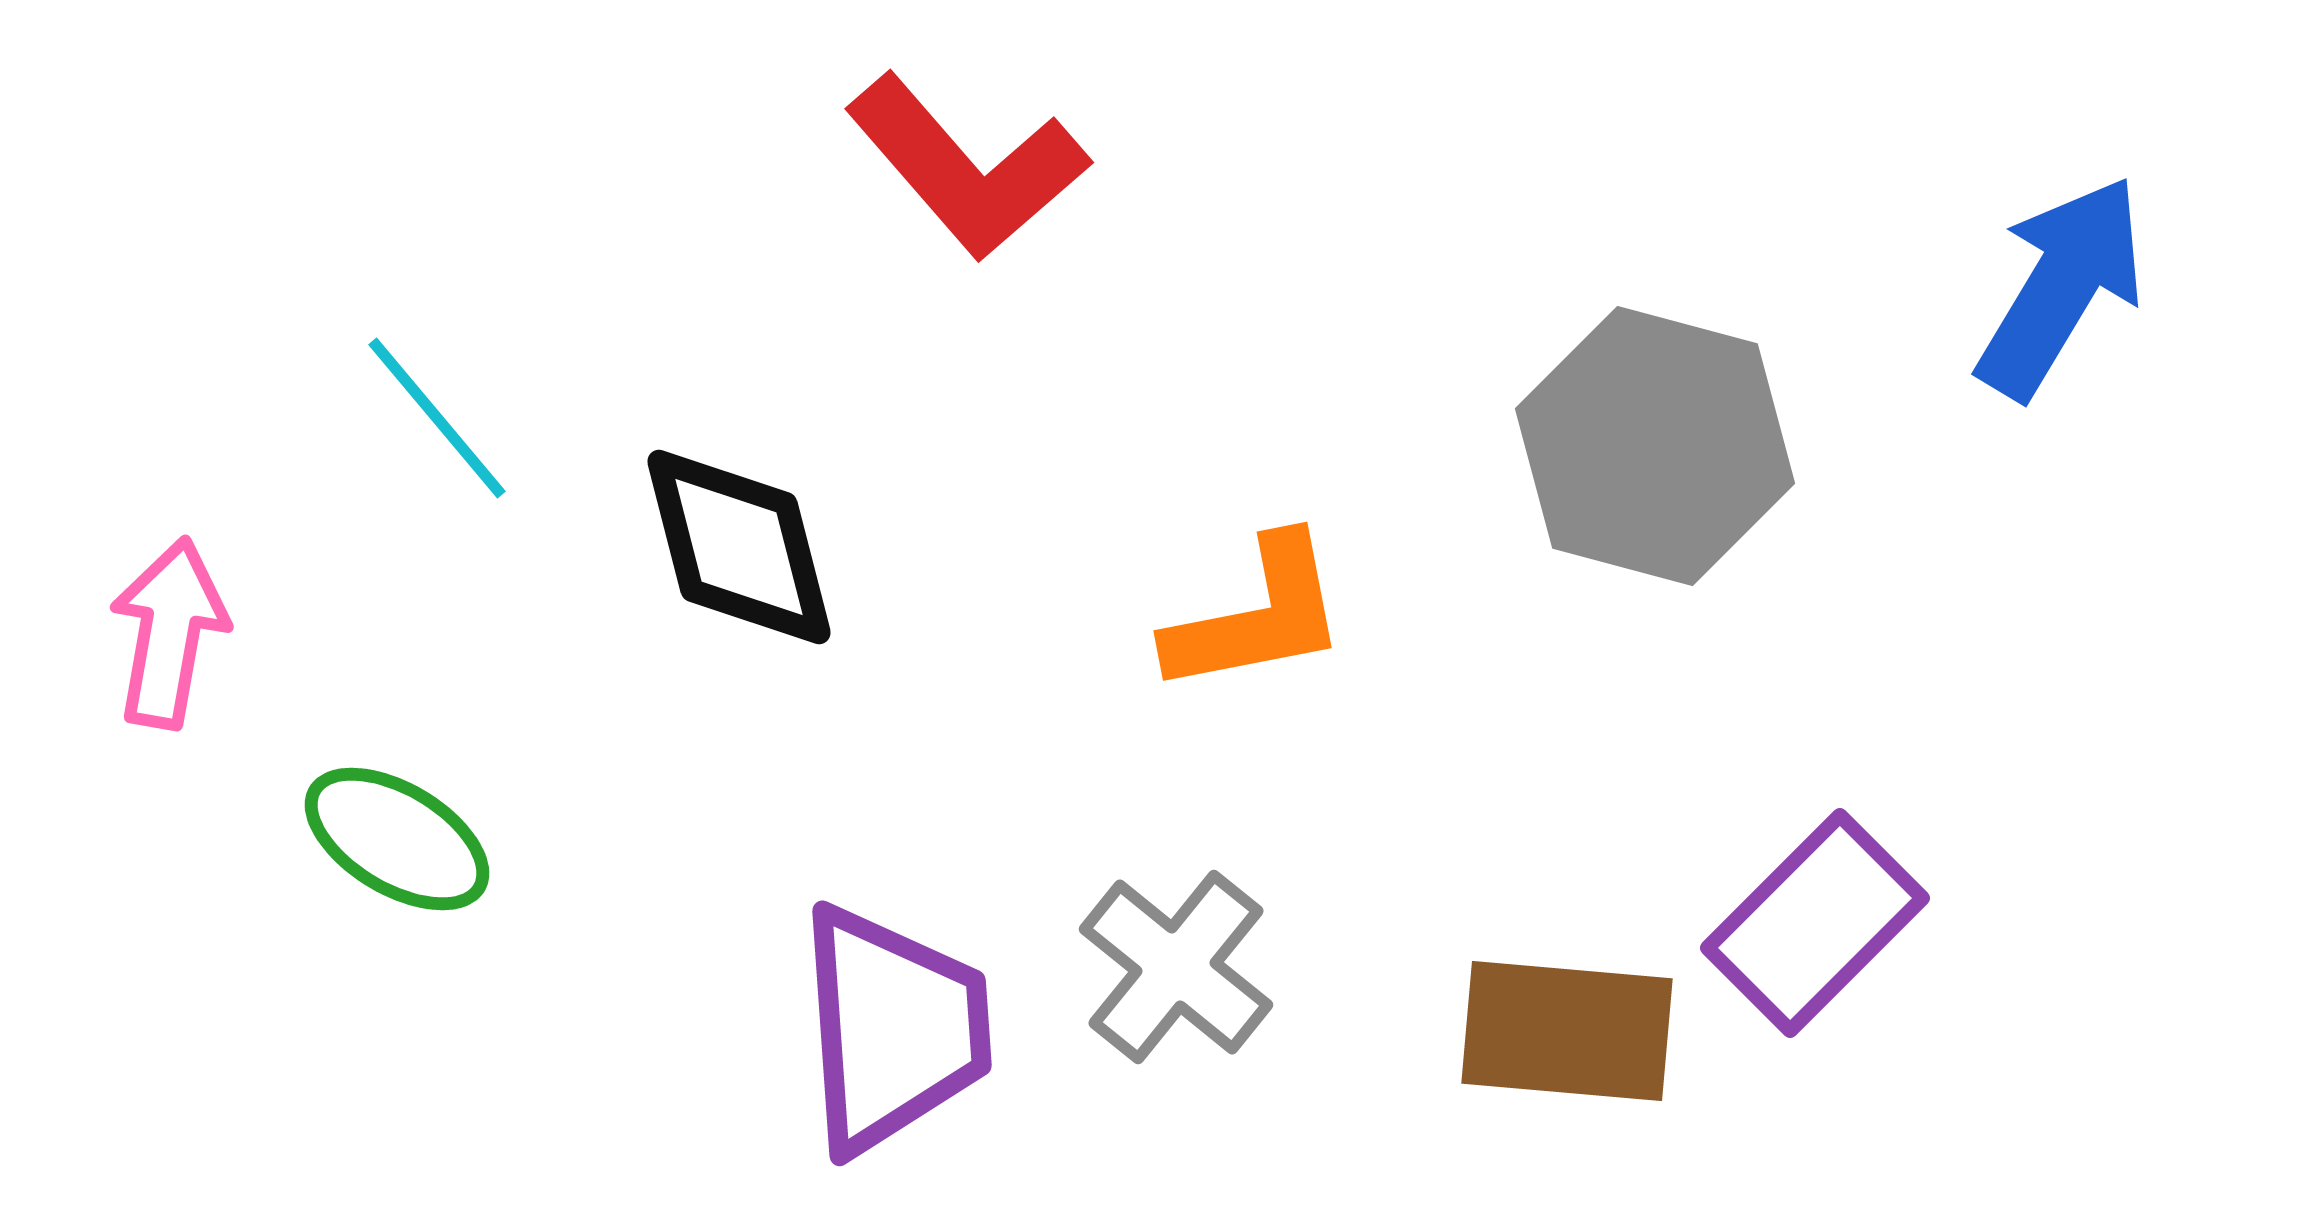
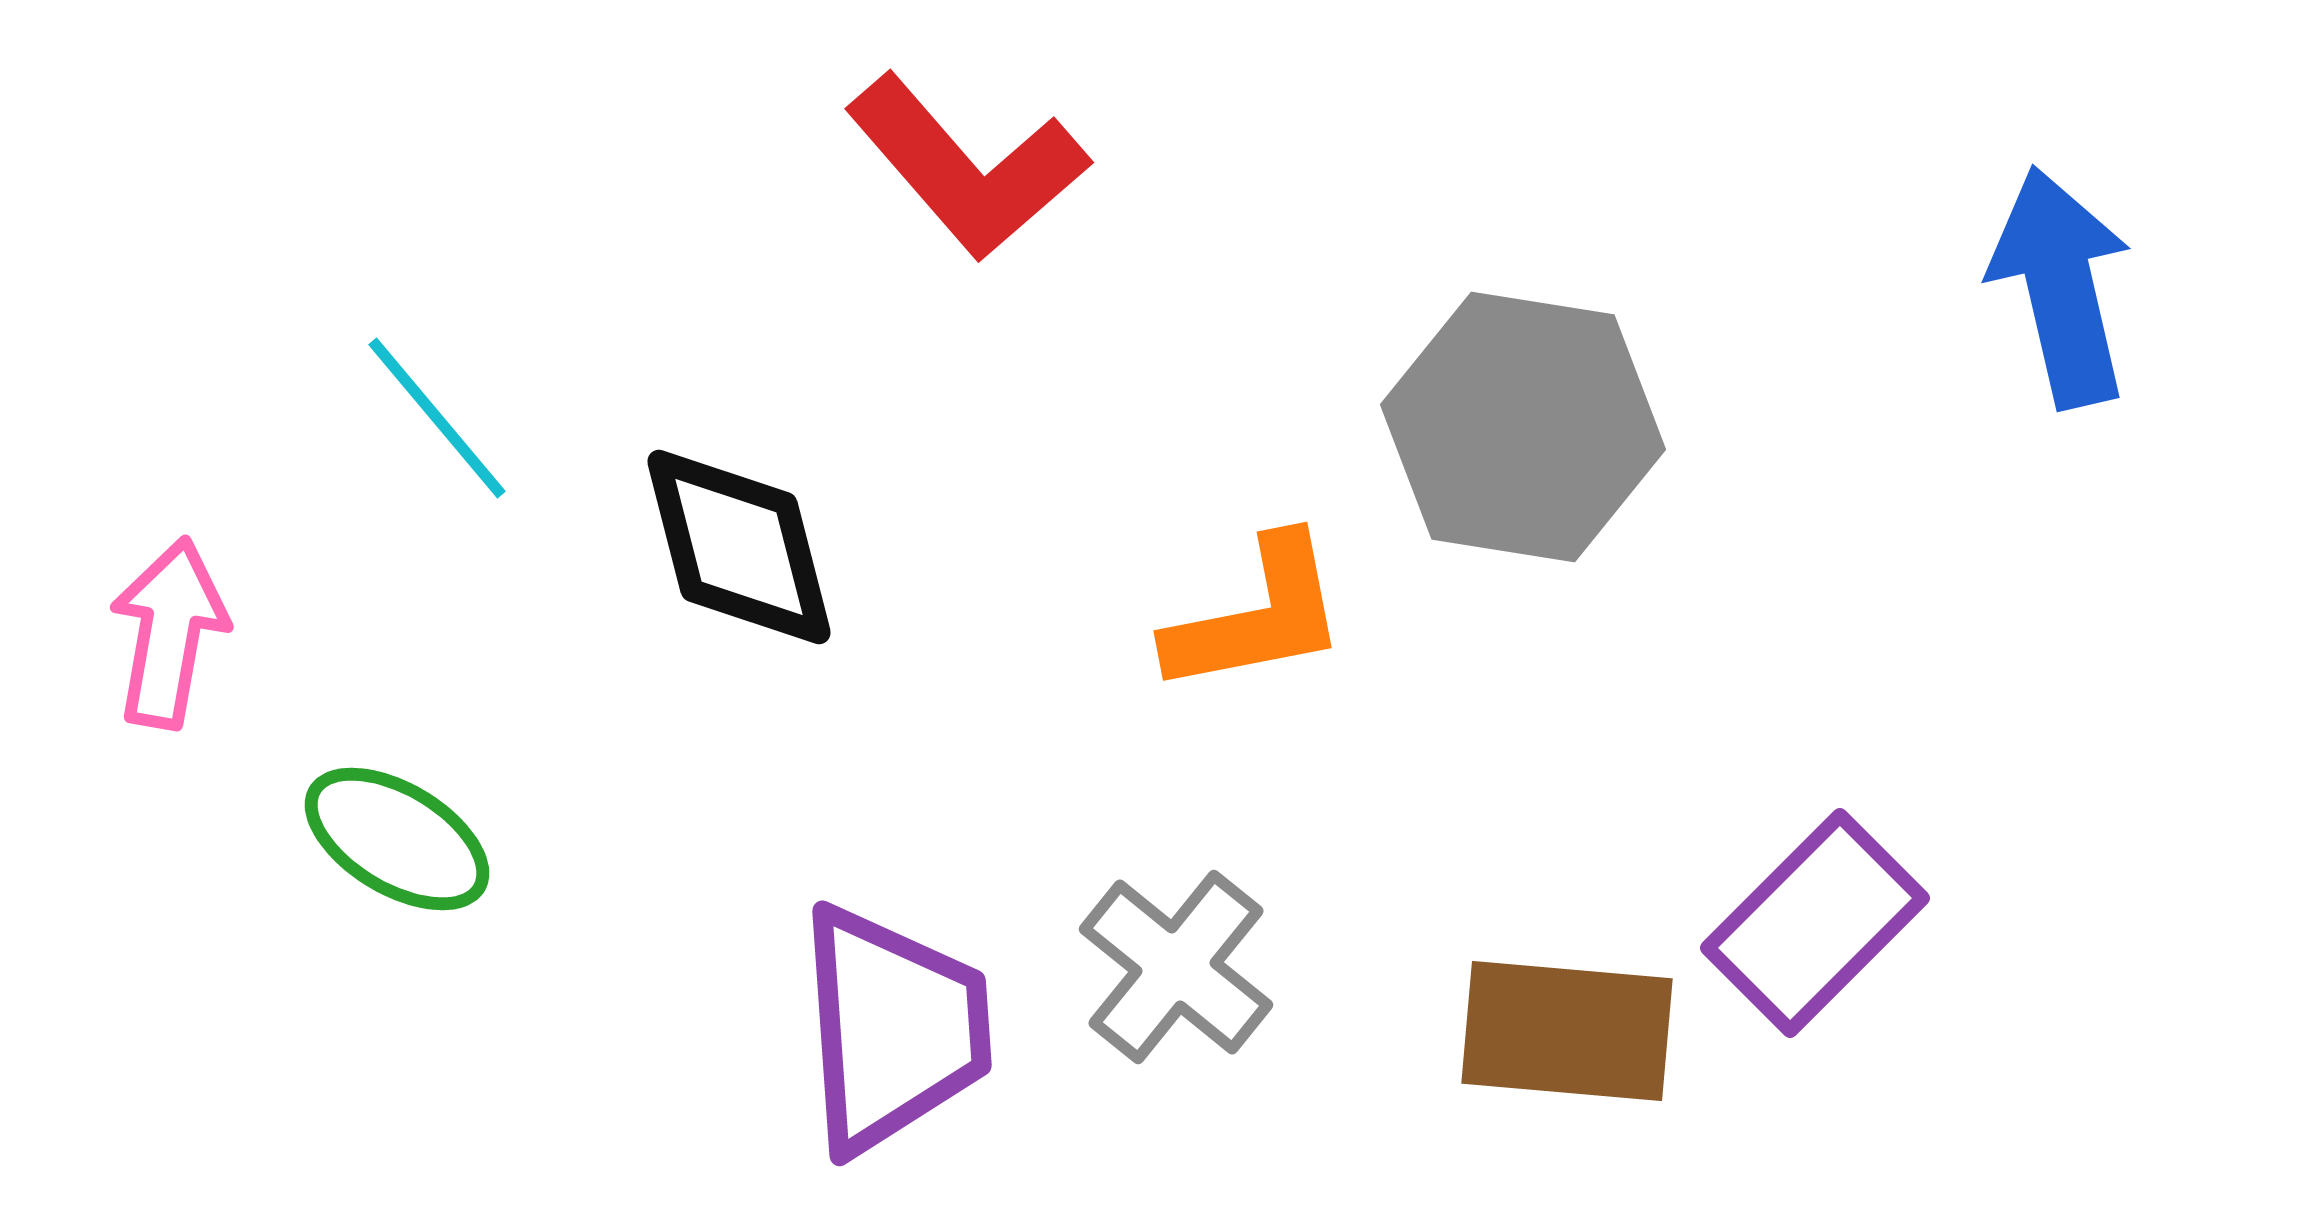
blue arrow: rotated 44 degrees counterclockwise
gray hexagon: moved 132 px left, 19 px up; rotated 6 degrees counterclockwise
